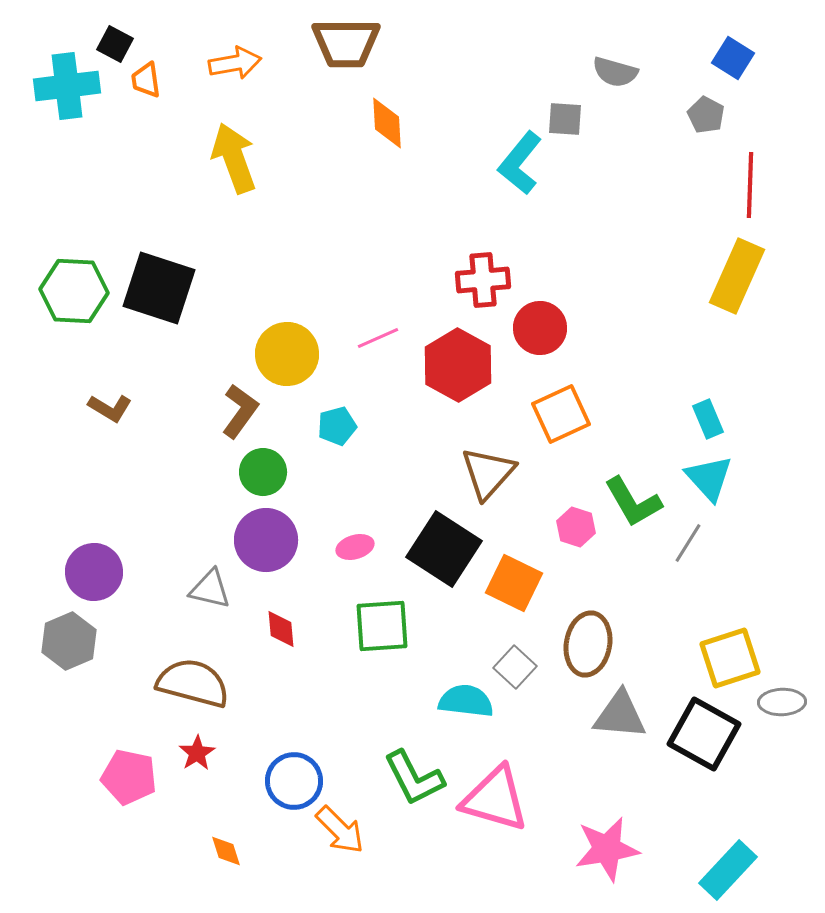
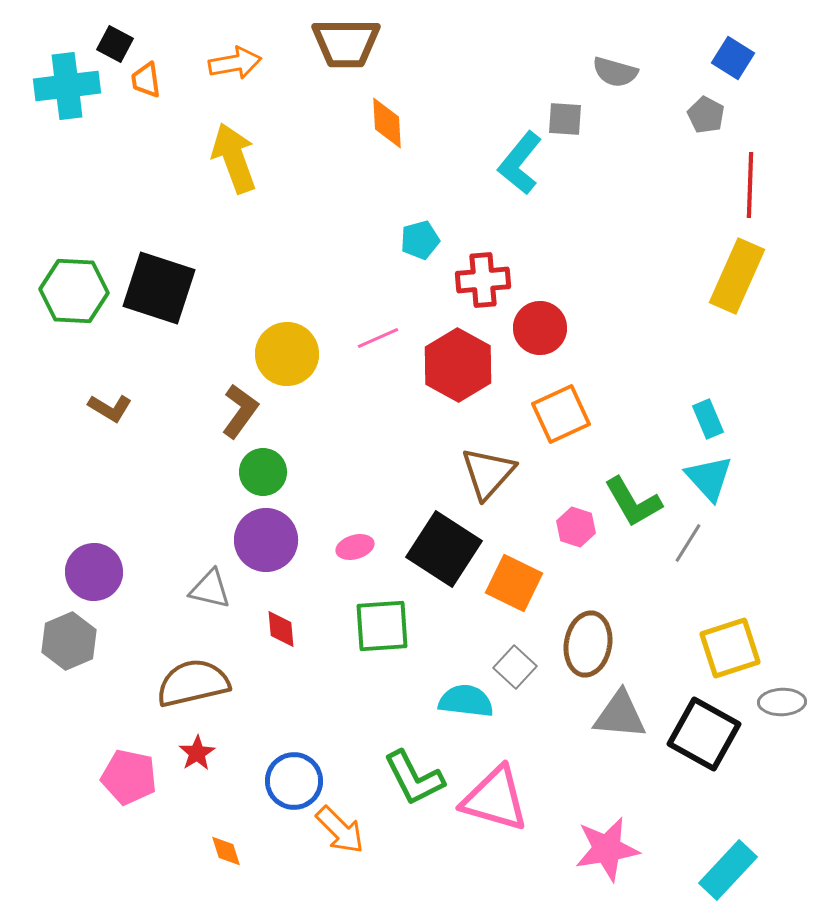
cyan pentagon at (337, 426): moved 83 px right, 186 px up
yellow square at (730, 658): moved 10 px up
brown semicircle at (193, 683): rotated 28 degrees counterclockwise
